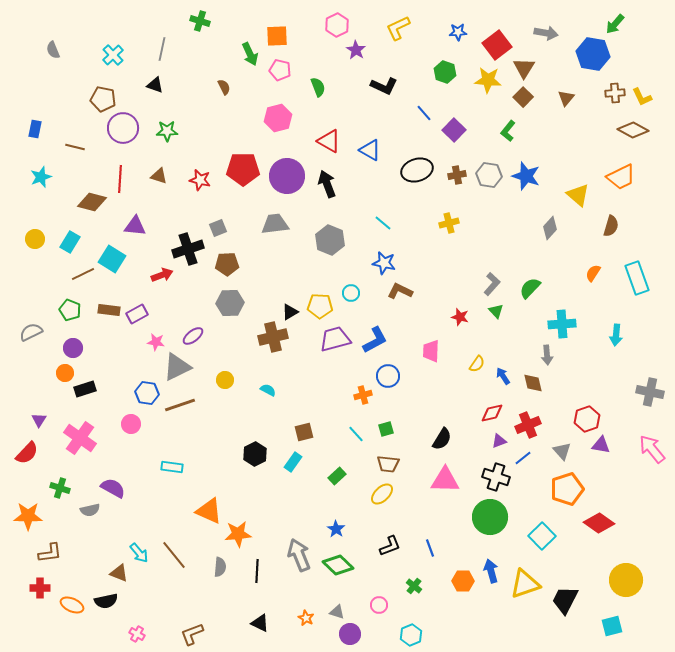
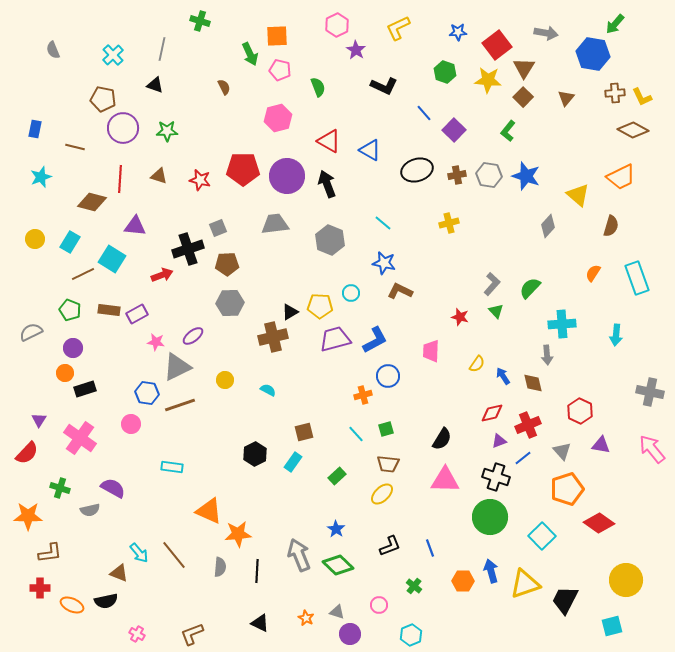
gray diamond at (550, 228): moved 2 px left, 2 px up
red hexagon at (587, 419): moved 7 px left, 8 px up; rotated 15 degrees counterclockwise
